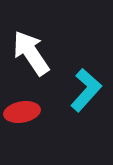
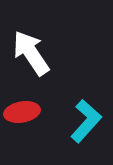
cyan L-shape: moved 31 px down
